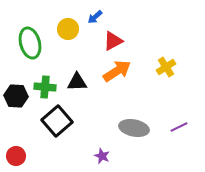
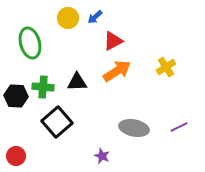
yellow circle: moved 11 px up
green cross: moved 2 px left
black square: moved 1 px down
